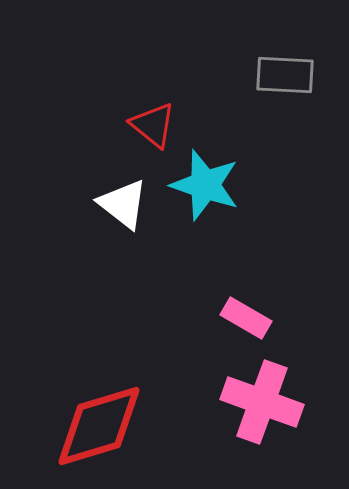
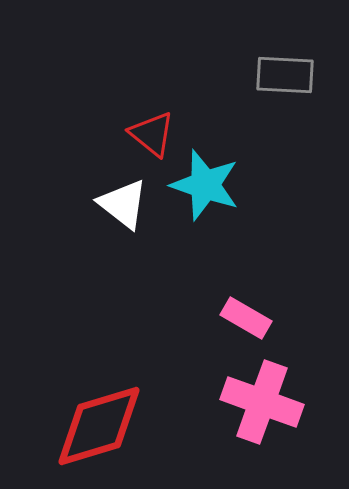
red triangle: moved 1 px left, 9 px down
